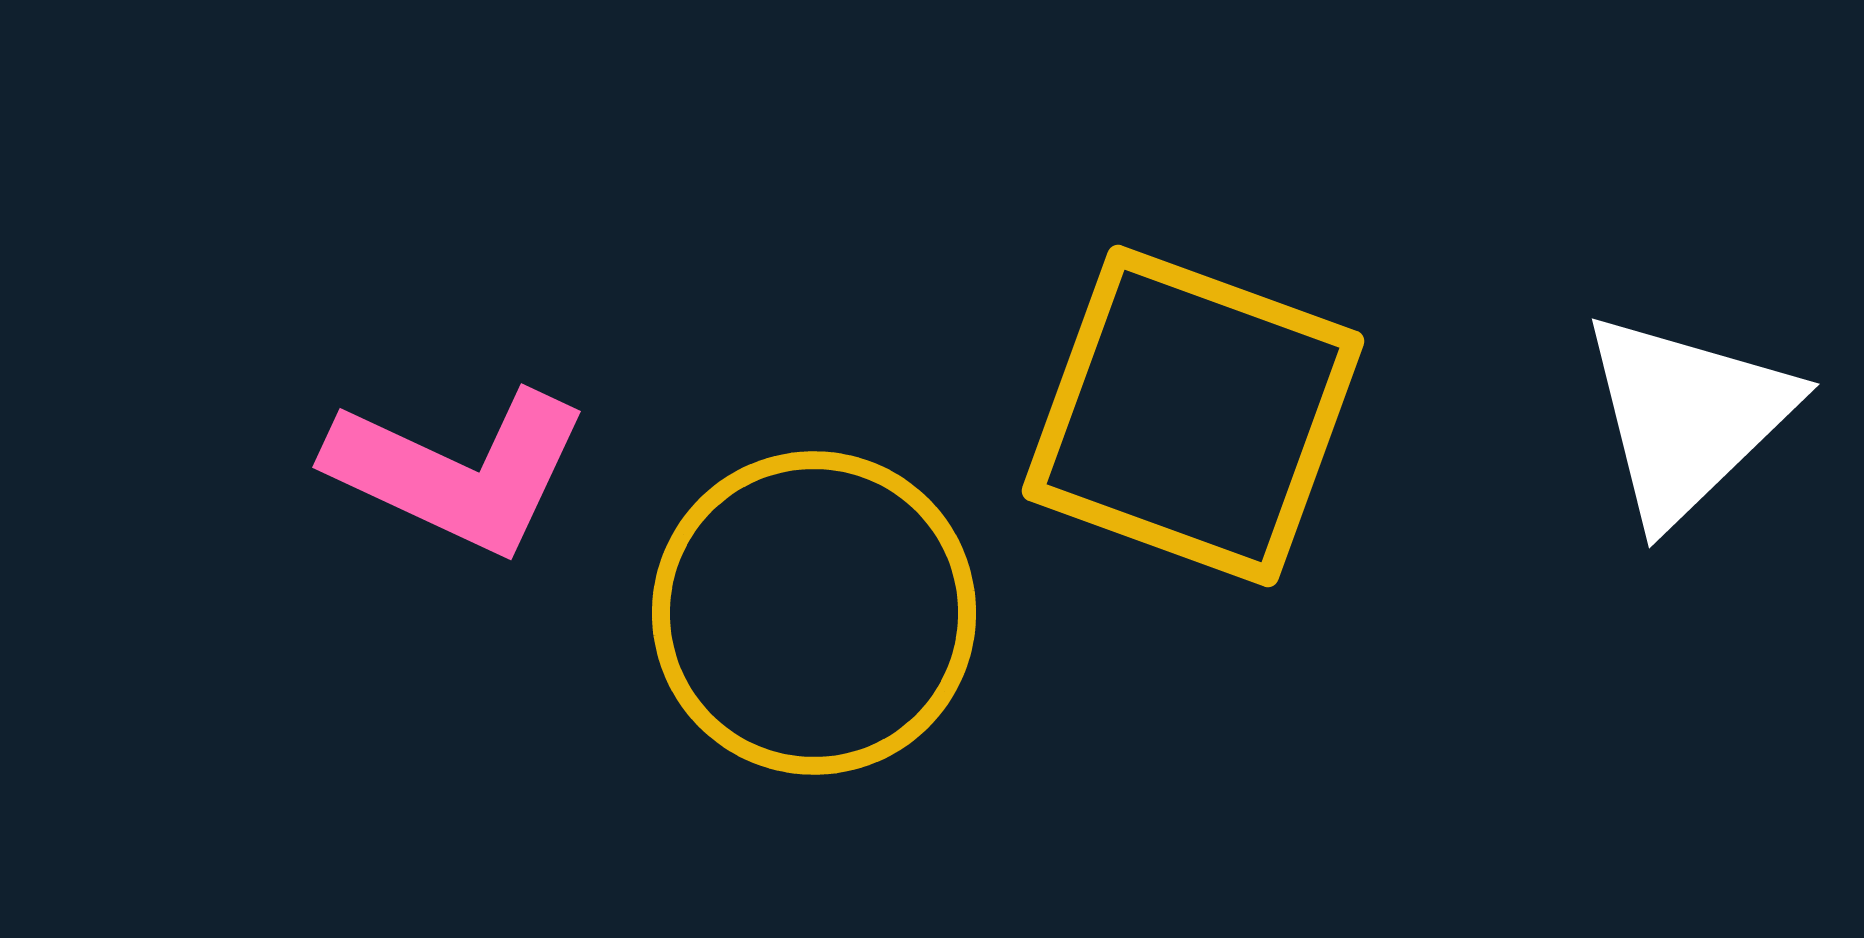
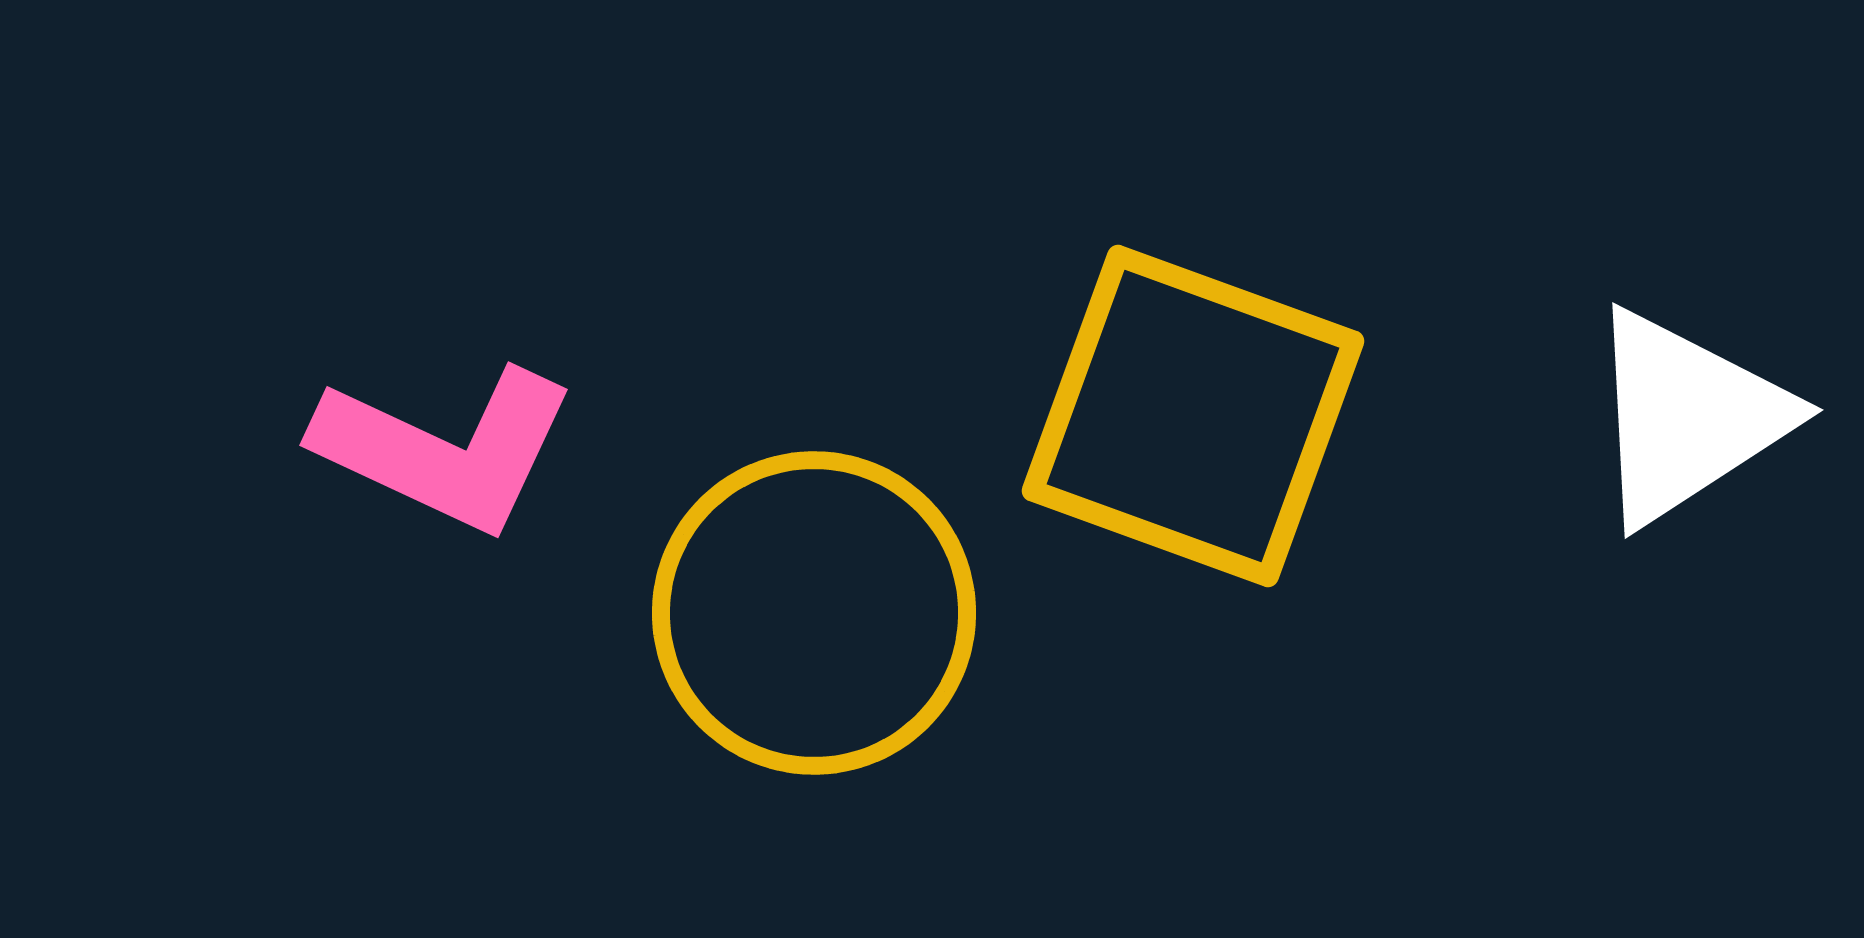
white triangle: rotated 11 degrees clockwise
pink L-shape: moved 13 px left, 22 px up
